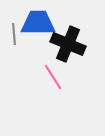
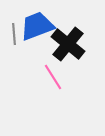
blue trapezoid: moved 1 px left, 3 px down; rotated 21 degrees counterclockwise
black cross: rotated 16 degrees clockwise
